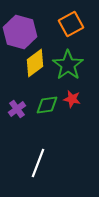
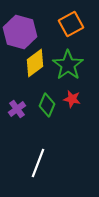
green diamond: rotated 60 degrees counterclockwise
